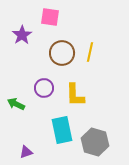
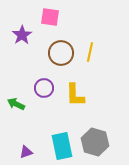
brown circle: moved 1 px left
cyan rectangle: moved 16 px down
